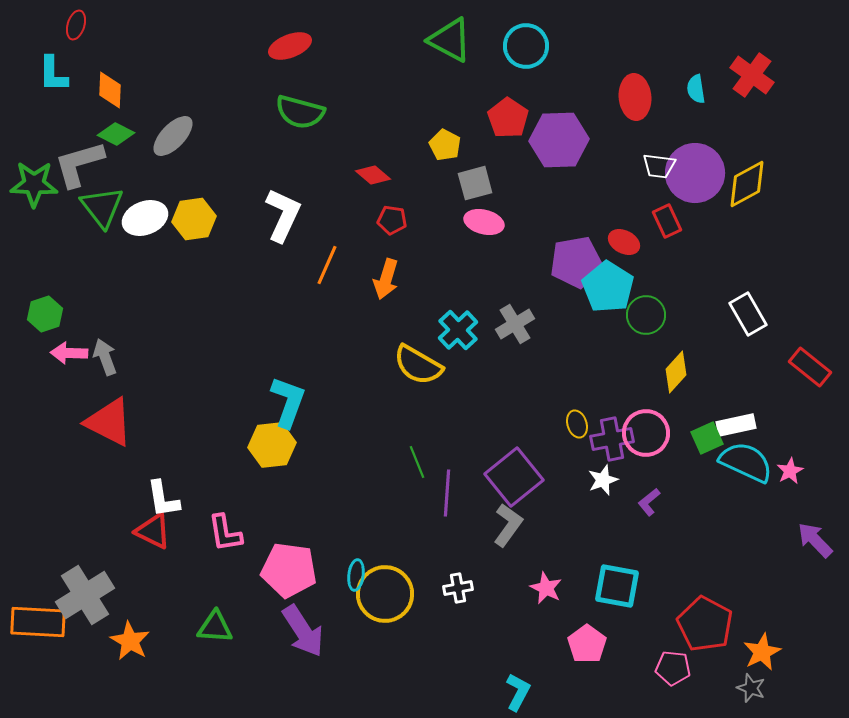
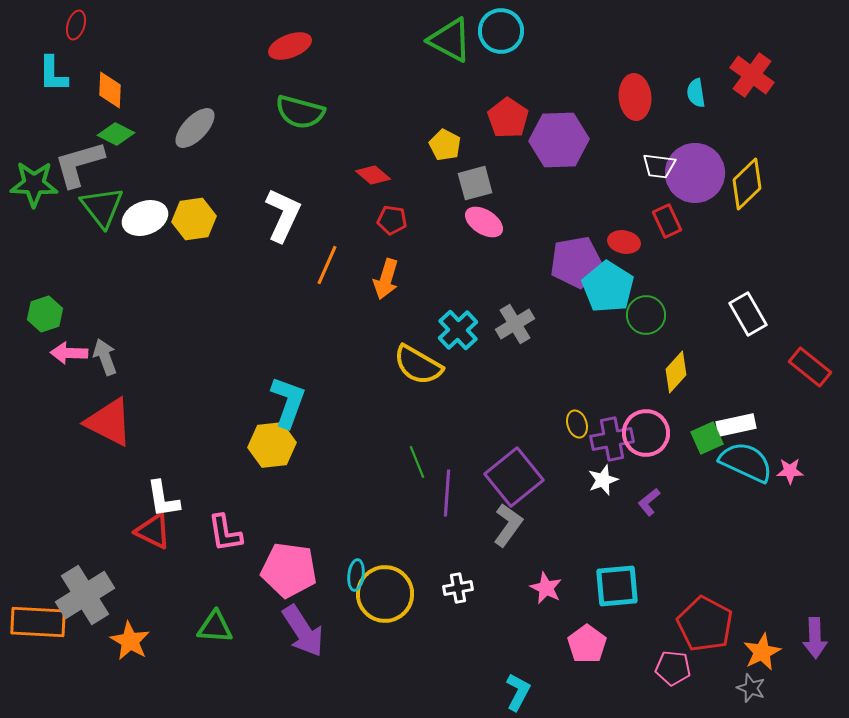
cyan circle at (526, 46): moved 25 px left, 15 px up
cyan semicircle at (696, 89): moved 4 px down
gray ellipse at (173, 136): moved 22 px right, 8 px up
yellow diamond at (747, 184): rotated 15 degrees counterclockwise
pink ellipse at (484, 222): rotated 18 degrees clockwise
red ellipse at (624, 242): rotated 16 degrees counterclockwise
pink star at (790, 471): rotated 28 degrees clockwise
purple arrow at (815, 540): moved 98 px down; rotated 138 degrees counterclockwise
cyan square at (617, 586): rotated 15 degrees counterclockwise
